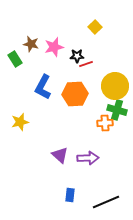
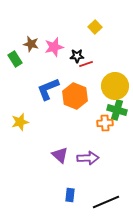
blue L-shape: moved 5 px right, 2 px down; rotated 40 degrees clockwise
orange hexagon: moved 2 px down; rotated 25 degrees clockwise
